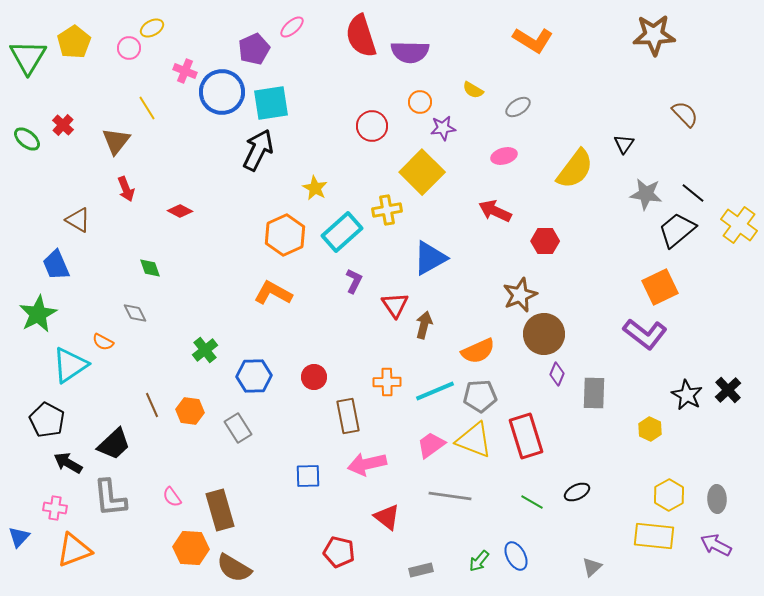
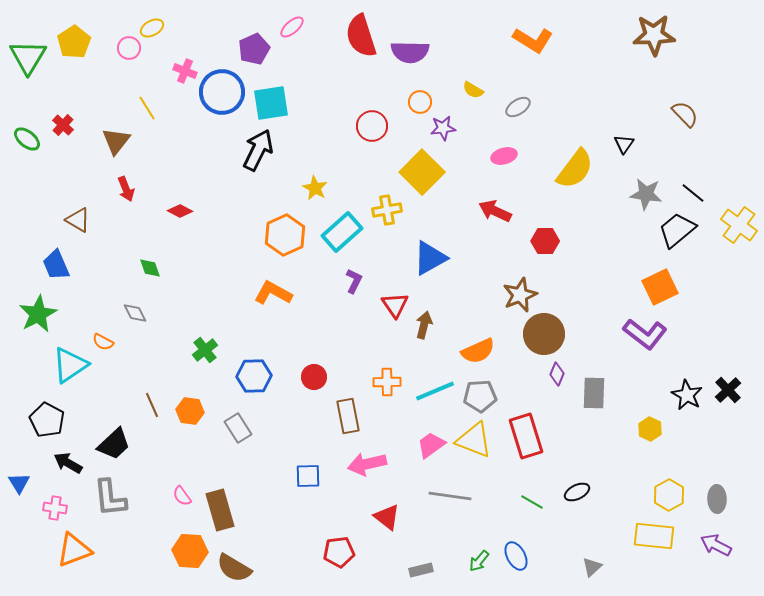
pink semicircle at (172, 497): moved 10 px right, 1 px up
blue triangle at (19, 537): moved 54 px up; rotated 15 degrees counterclockwise
orange hexagon at (191, 548): moved 1 px left, 3 px down
red pentagon at (339, 552): rotated 20 degrees counterclockwise
